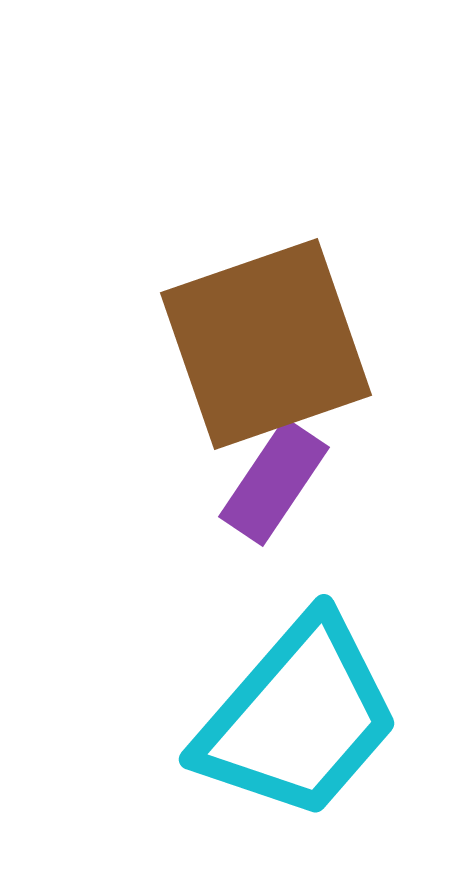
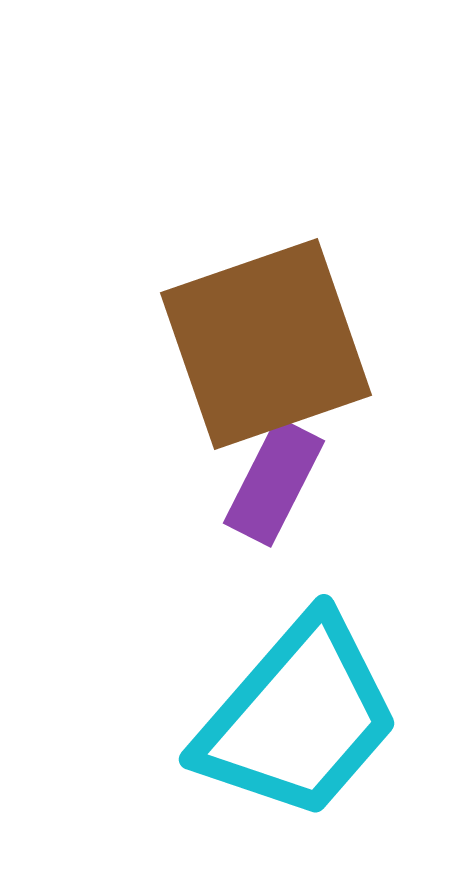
purple rectangle: rotated 7 degrees counterclockwise
